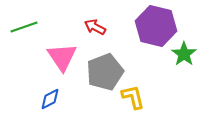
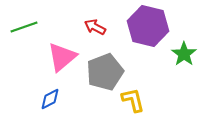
purple hexagon: moved 8 px left
pink triangle: rotated 24 degrees clockwise
yellow L-shape: moved 3 px down
